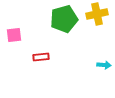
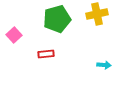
green pentagon: moved 7 px left
pink square: rotated 35 degrees counterclockwise
red rectangle: moved 5 px right, 3 px up
